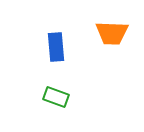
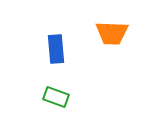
blue rectangle: moved 2 px down
